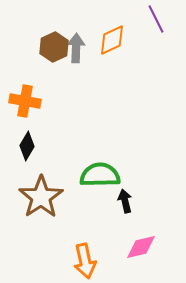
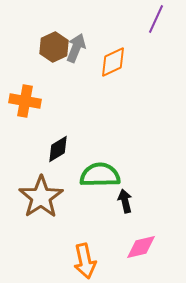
purple line: rotated 52 degrees clockwise
orange diamond: moved 1 px right, 22 px down
gray arrow: rotated 20 degrees clockwise
black diamond: moved 31 px right, 3 px down; rotated 28 degrees clockwise
